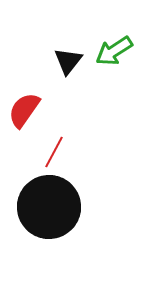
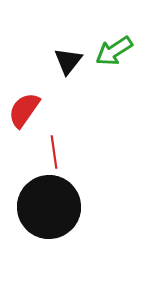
red line: rotated 36 degrees counterclockwise
